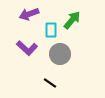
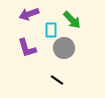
green arrow: rotated 96 degrees clockwise
purple L-shape: rotated 30 degrees clockwise
gray circle: moved 4 px right, 6 px up
black line: moved 7 px right, 3 px up
